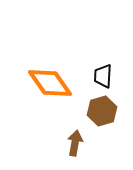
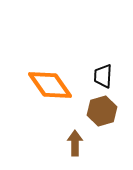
orange diamond: moved 2 px down
brown arrow: rotated 10 degrees counterclockwise
